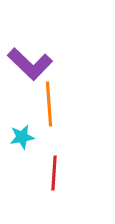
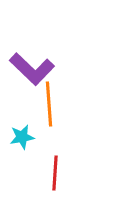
purple L-shape: moved 2 px right, 5 px down
red line: moved 1 px right
